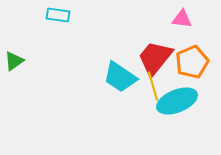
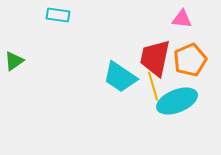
red trapezoid: rotated 27 degrees counterclockwise
orange pentagon: moved 2 px left, 2 px up
